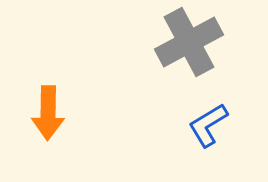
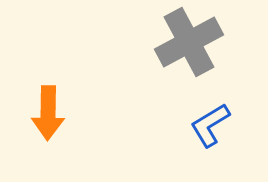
blue L-shape: moved 2 px right
